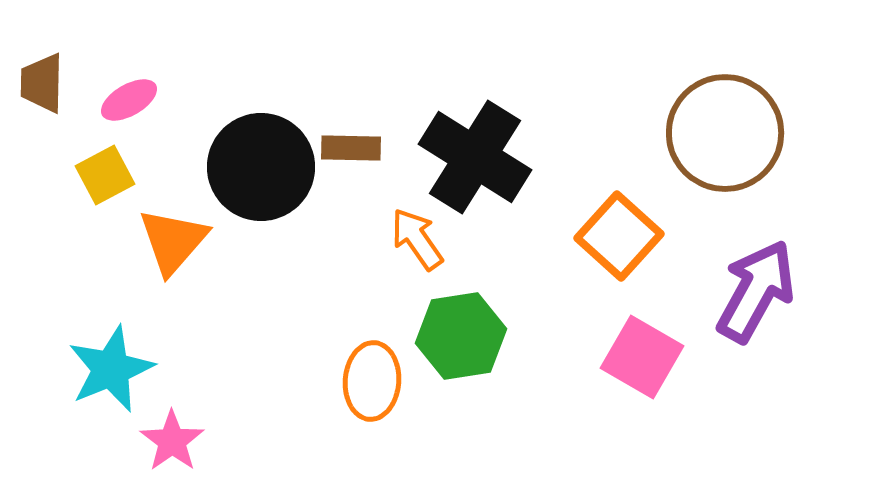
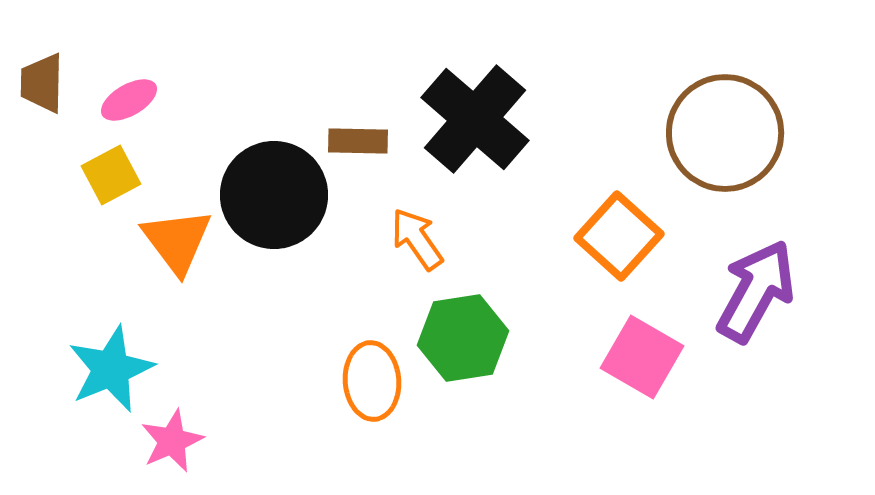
brown rectangle: moved 7 px right, 7 px up
black cross: moved 38 px up; rotated 9 degrees clockwise
black circle: moved 13 px right, 28 px down
yellow square: moved 6 px right
orange triangle: moved 4 px right; rotated 18 degrees counterclockwise
green hexagon: moved 2 px right, 2 px down
orange ellipse: rotated 8 degrees counterclockwise
pink star: rotated 12 degrees clockwise
